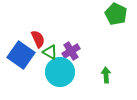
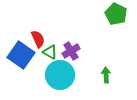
cyan circle: moved 3 px down
